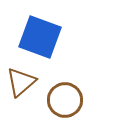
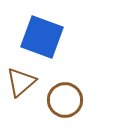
blue square: moved 2 px right
